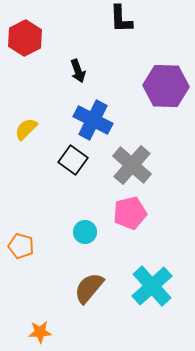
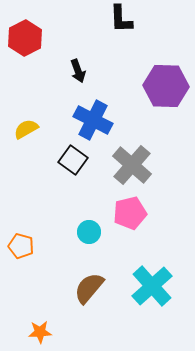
yellow semicircle: rotated 15 degrees clockwise
cyan circle: moved 4 px right
